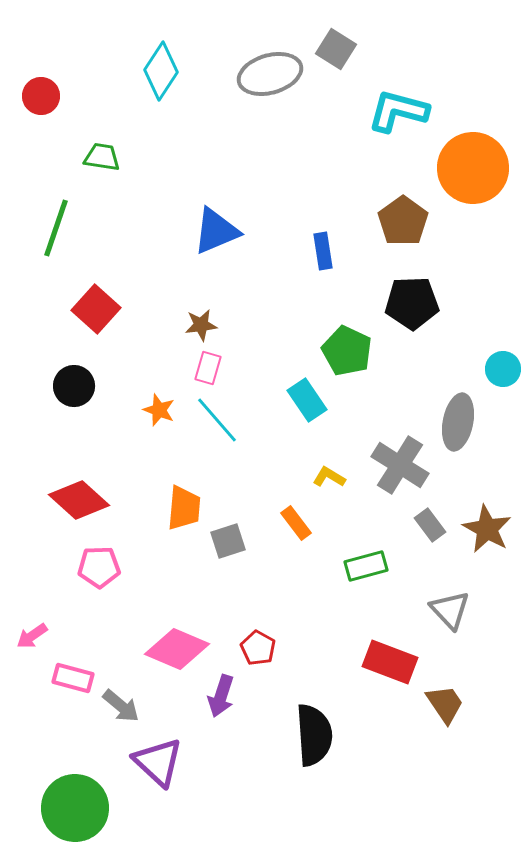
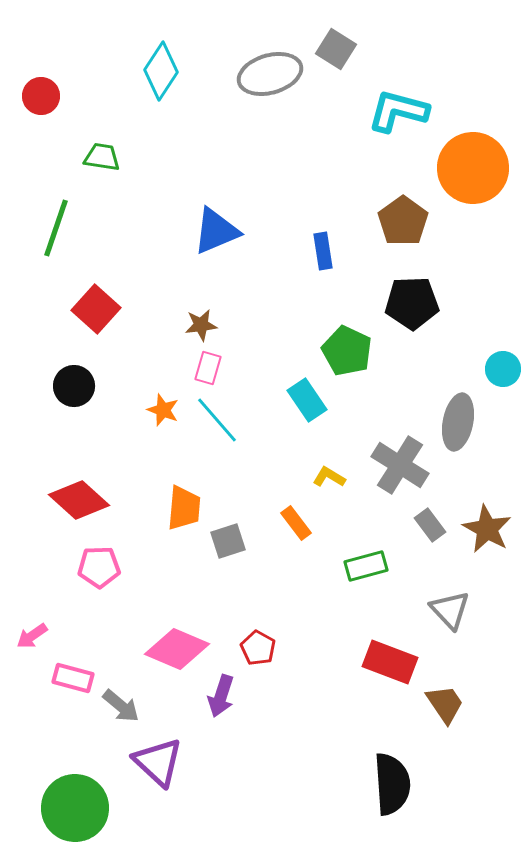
orange star at (159, 410): moved 4 px right
black semicircle at (314, 735): moved 78 px right, 49 px down
